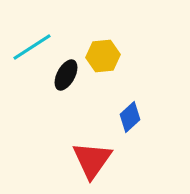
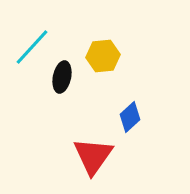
cyan line: rotated 15 degrees counterclockwise
black ellipse: moved 4 px left, 2 px down; rotated 16 degrees counterclockwise
red triangle: moved 1 px right, 4 px up
